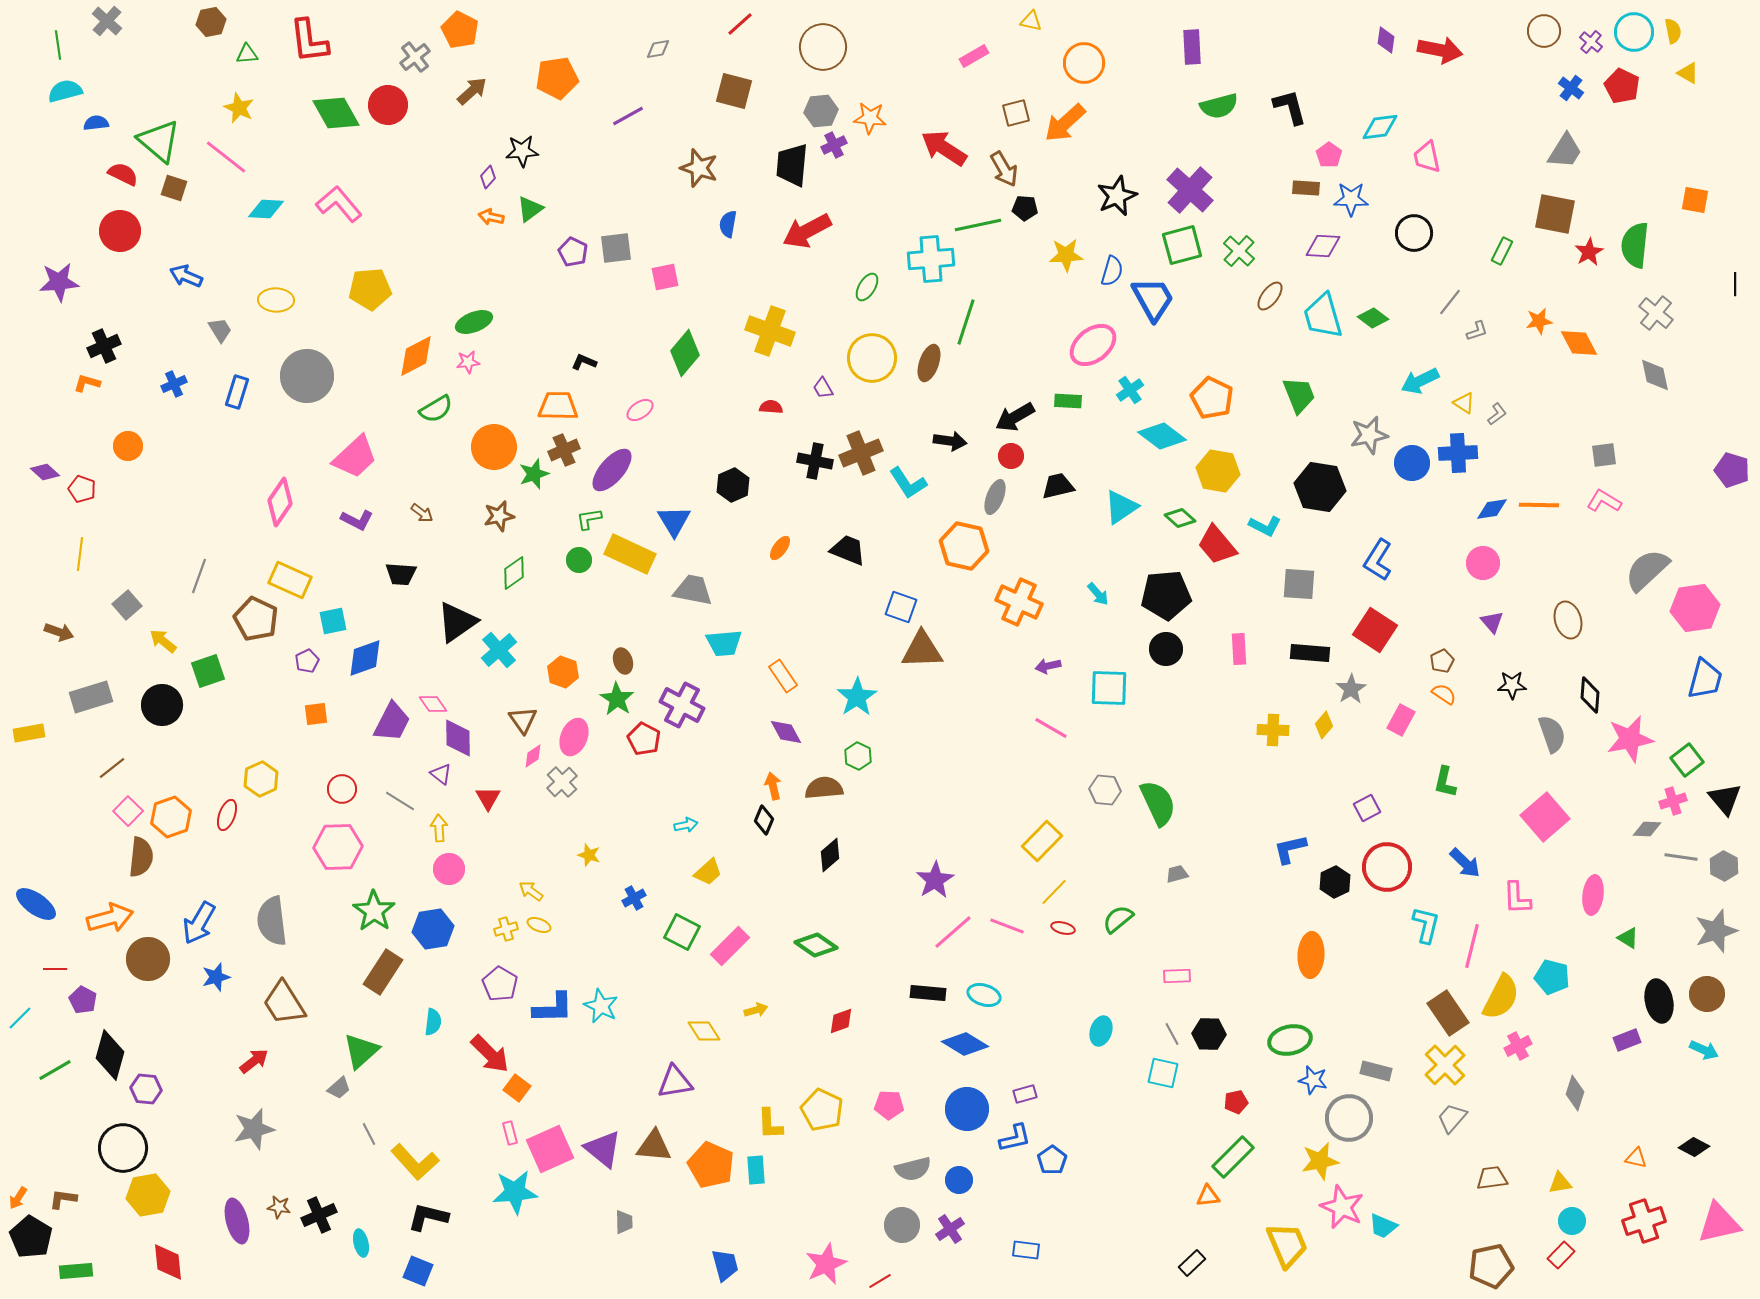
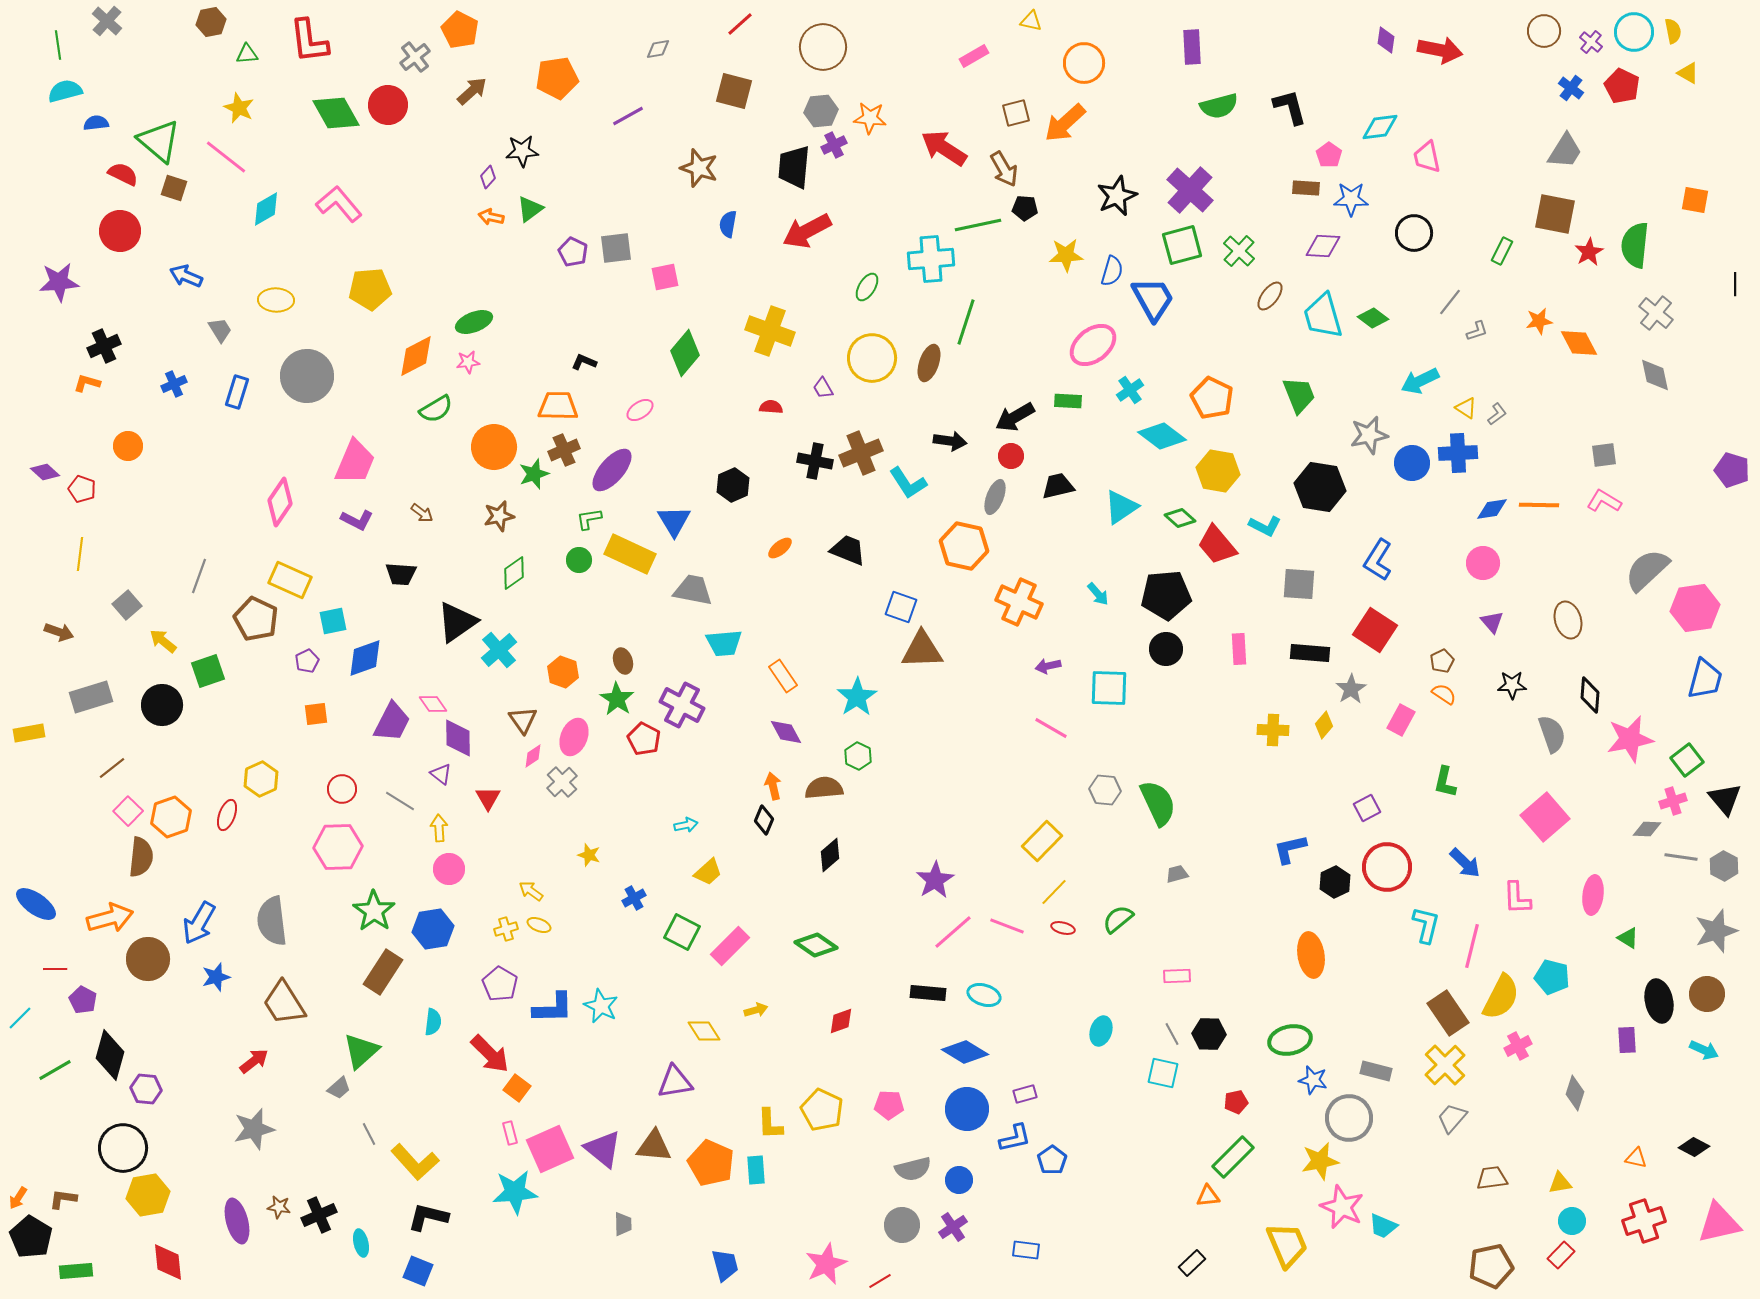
black trapezoid at (792, 165): moved 2 px right, 2 px down
cyan diamond at (266, 209): rotated 33 degrees counterclockwise
yellow triangle at (1464, 403): moved 2 px right, 5 px down
pink trapezoid at (355, 457): moved 5 px down; rotated 24 degrees counterclockwise
orange ellipse at (780, 548): rotated 15 degrees clockwise
orange ellipse at (1311, 955): rotated 12 degrees counterclockwise
purple rectangle at (1627, 1040): rotated 72 degrees counterclockwise
blue diamond at (965, 1044): moved 8 px down
orange pentagon at (711, 1165): moved 2 px up
gray trapezoid at (624, 1222): moved 1 px left, 2 px down
purple cross at (950, 1229): moved 3 px right, 2 px up
